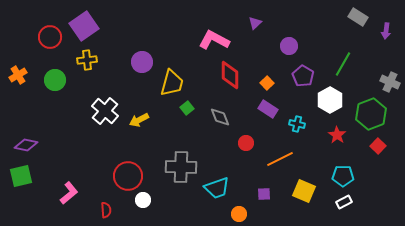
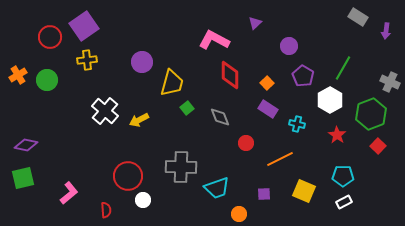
green line at (343, 64): moved 4 px down
green circle at (55, 80): moved 8 px left
green square at (21, 176): moved 2 px right, 2 px down
